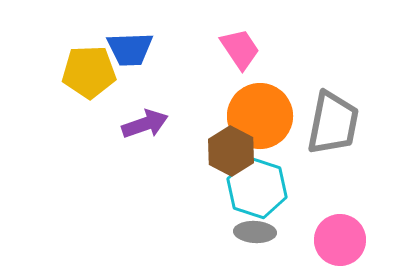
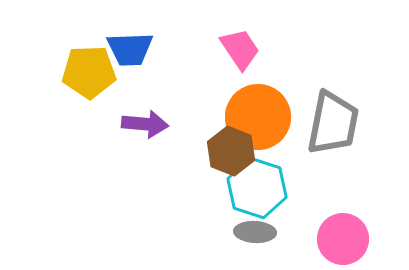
orange circle: moved 2 px left, 1 px down
purple arrow: rotated 24 degrees clockwise
brown hexagon: rotated 6 degrees counterclockwise
pink circle: moved 3 px right, 1 px up
